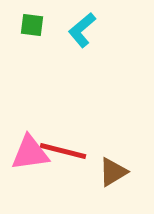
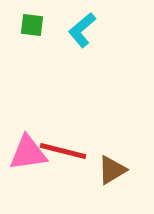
pink triangle: moved 2 px left
brown triangle: moved 1 px left, 2 px up
